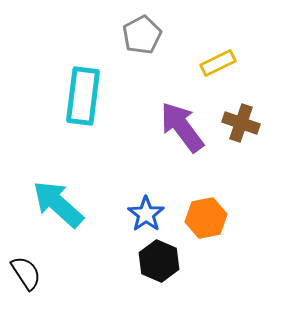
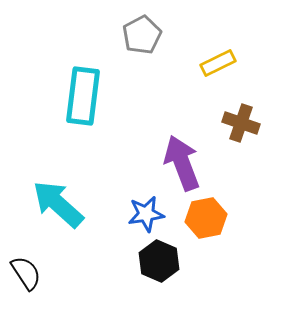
purple arrow: moved 36 px down; rotated 16 degrees clockwise
blue star: rotated 27 degrees clockwise
